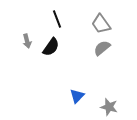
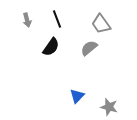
gray arrow: moved 21 px up
gray semicircle: moved 13 px left
